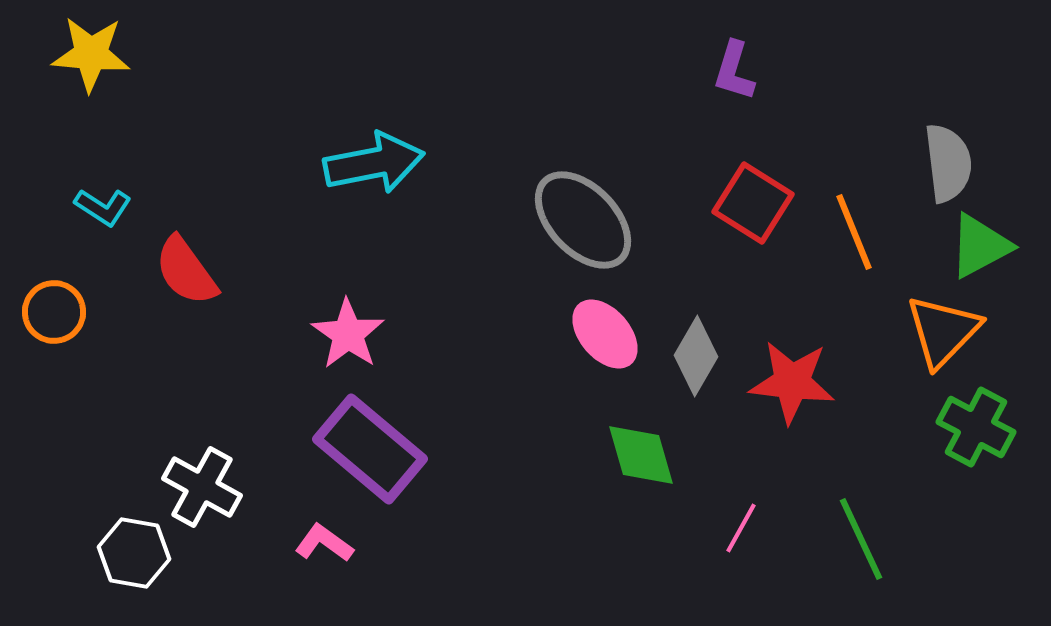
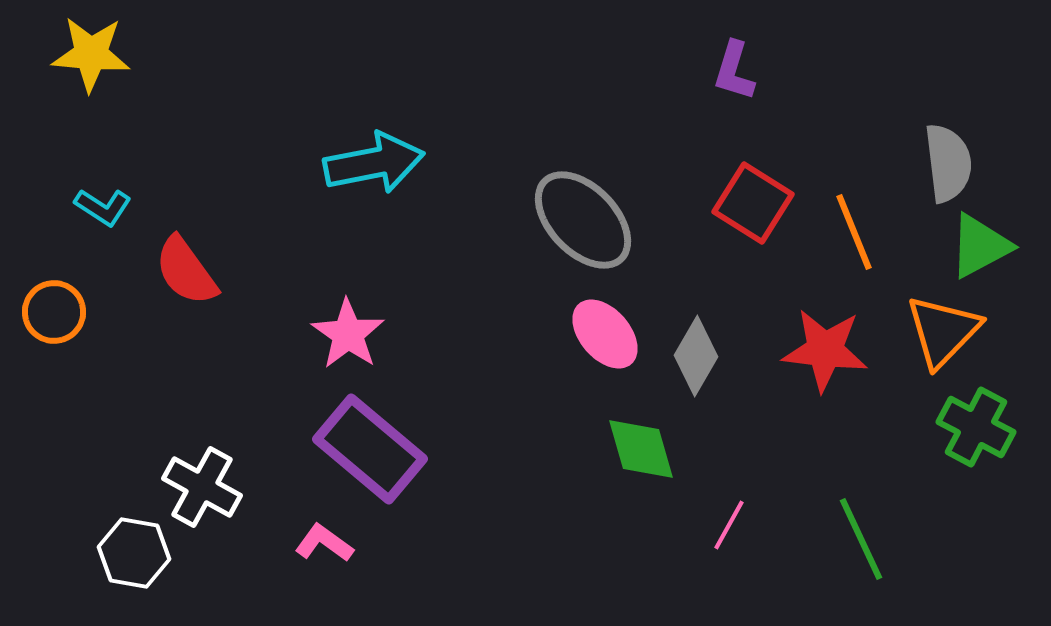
red star: moved 33 px right, 32 px up
green diamond: moved 6 px up
pink line: moved 12 px left, 3 px up
